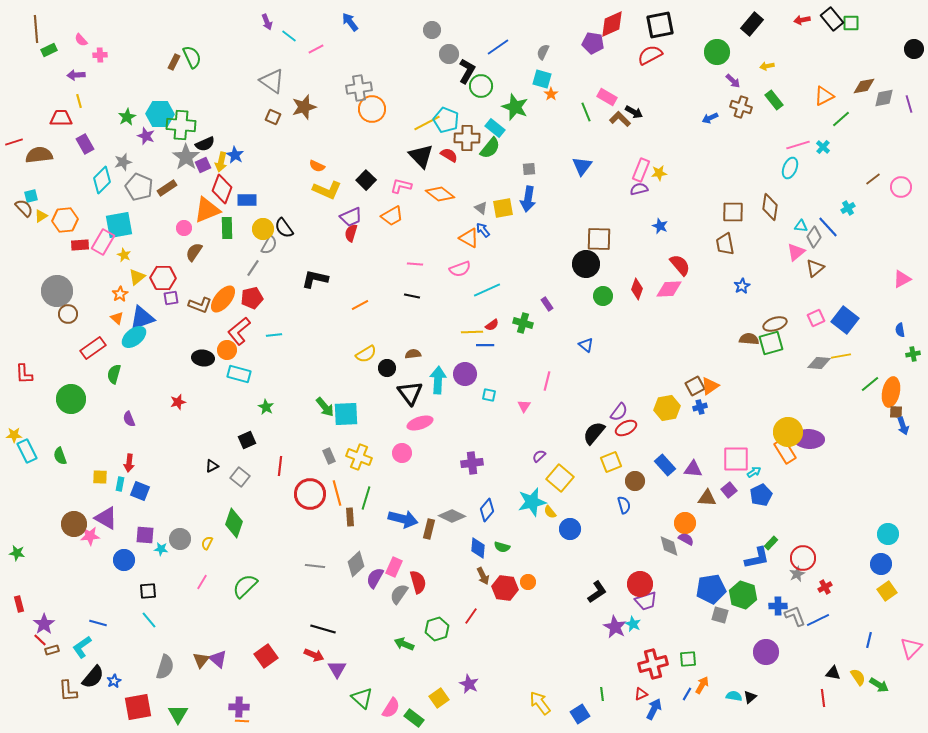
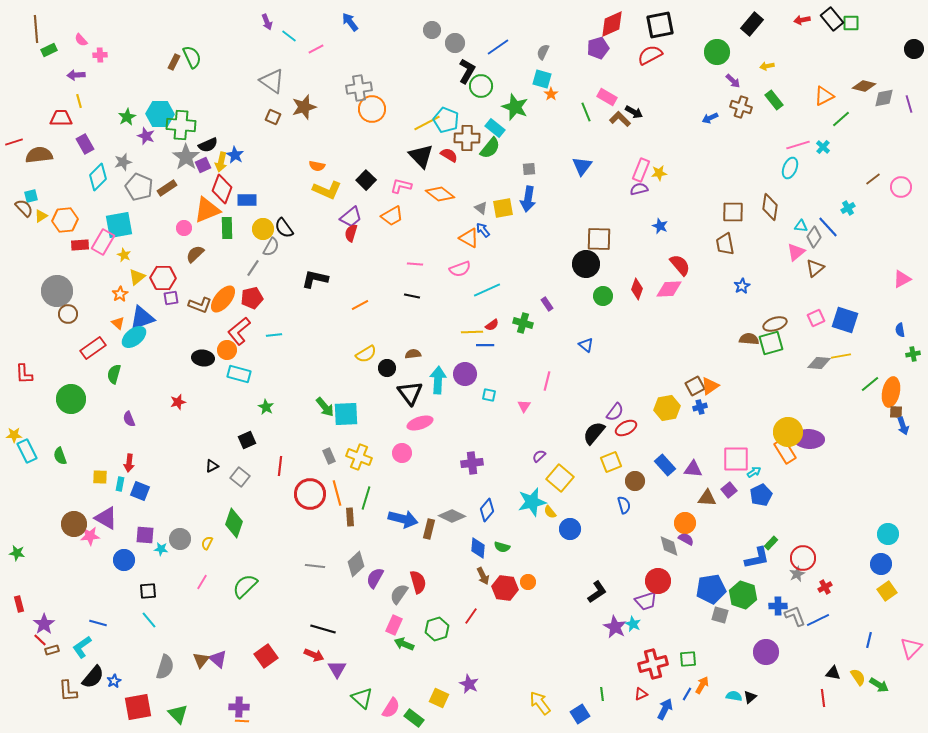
purple pentagon at (593, 43): moved 5 px right, 5 px down; rotated 25 degrees counterclockwise
gray circle at (449, 54): moved 6 px right, 11 px up
brown diamond at (864, 86): rotated 25 degrees clockwise
black semicircle at (205, 144): moved 3 px right, 1 px down
orange semicircle at (317, 166): rotated 14 degrees counterclockwise
cyan diamond at (102, 180): moved 4 px left, 3 px up
purple trapezoid at (351, 217): rotated 15 degrees counterclockwise
gray semicircle at (269, 245): moved 2 px right, 2 px down
brown semicircle at (194, 252): moved 1 px right, 2 px down; rotated 12 degrees clockwise
orange triangle at (117, 318): moved 1 px right, 5 px down
blue square at (845, 320): rotated 20 degrees counterclockwise
purple semicircle at (619, 412): moved 4 px left
pink rectangle at (394, 567): moved 58 px down
red circle at (640, 584): moved 18 px right, 3 px up
yellow square at (439, 698): rotated 30 degrees counterclockwise
blue arrow at (654, 709): moved 11 px right
green triangle at (178, 714): rotated 15 degrees counterclockwise
